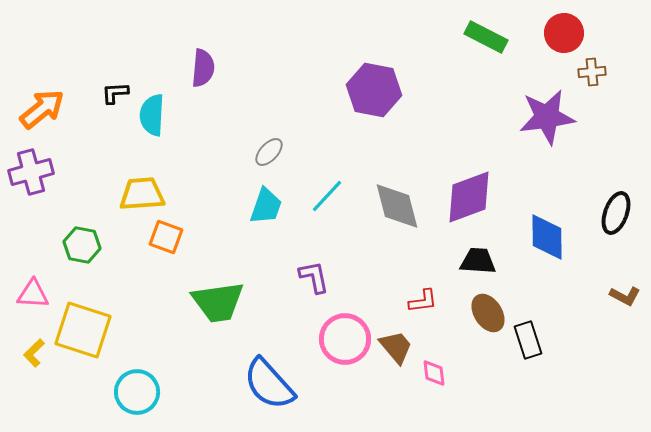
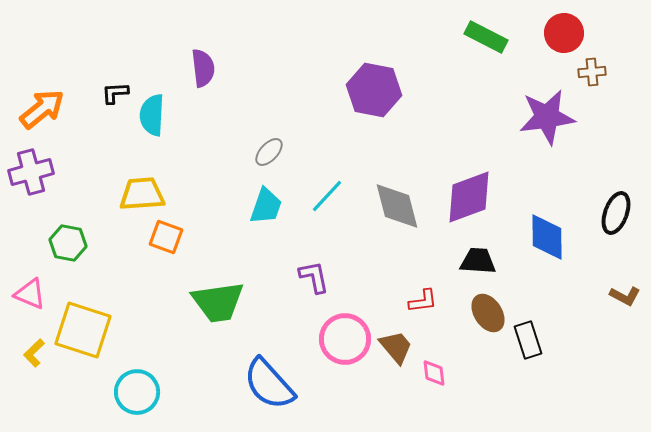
purple semicircle: rotated 12 degrees counterclockwise
green hexagon: moved 14 px left, 2 px up
pink triangle: moved 3 px left; rotated 20 degrees clockwise
